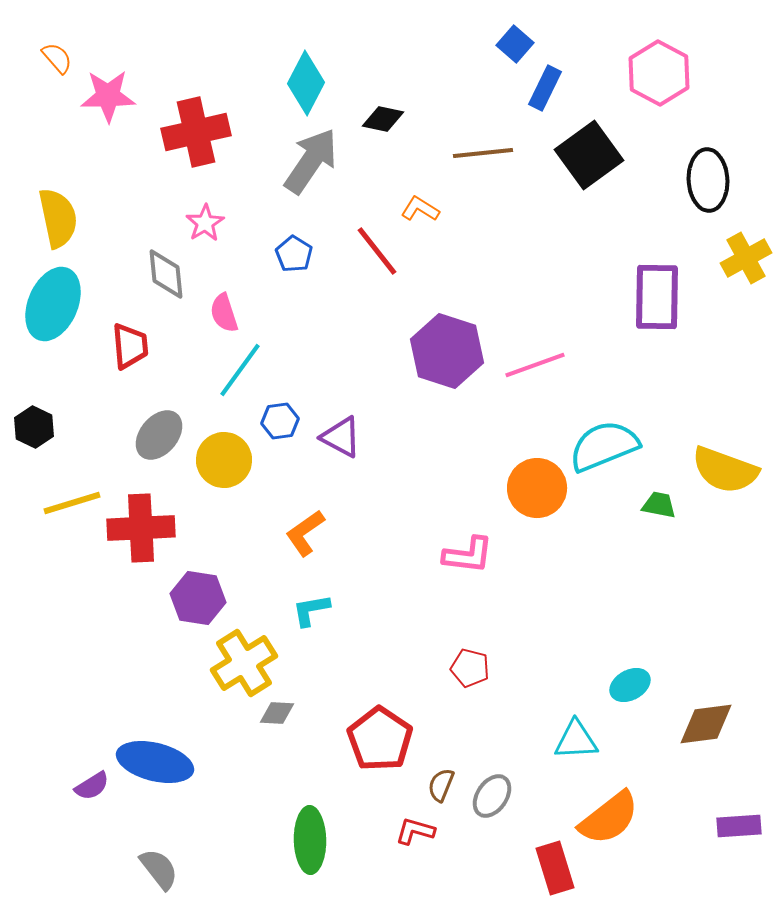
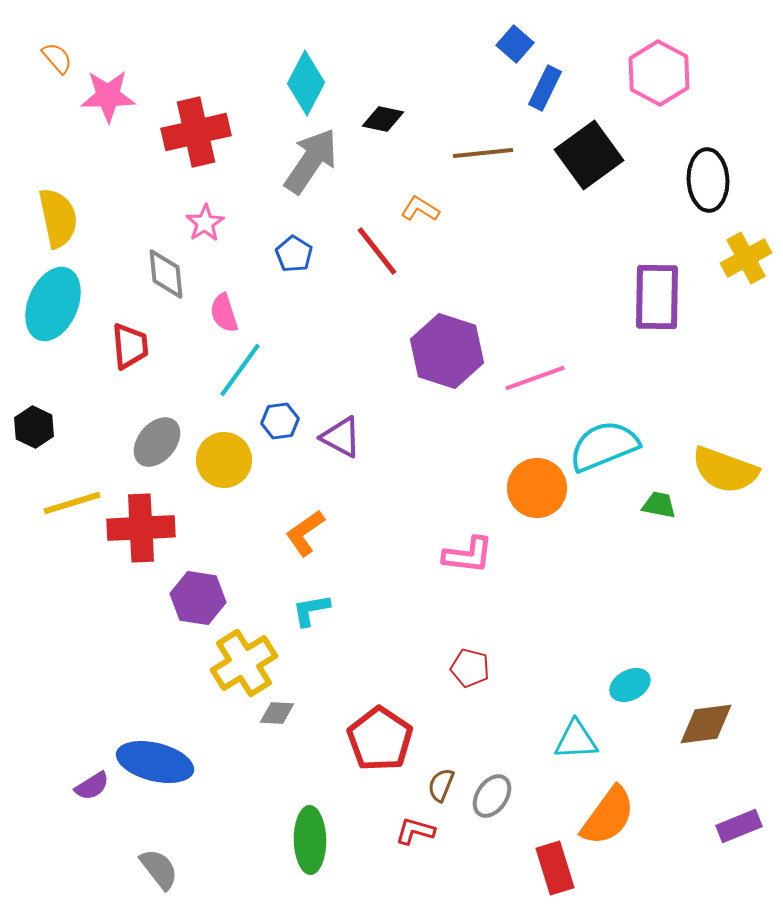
pink line at (535, 365): moved 13 px down
gray ellipse at (159, 435): moved 2 px left, 7 px down
orange semicircle at (609, 818): moved 1 px left, 2 px up; rotated 16 degrees counterclockwise
purple rectangle at (739, 826): rotated 18 degrees counterclockwise
